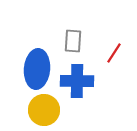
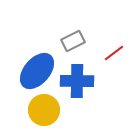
gray rectangle: rotated 60 degrees clockwise
red line: rotated 20 degrees clockwise
blue ellipse: moved 2 px down; rotated 36 degrees clockwise
